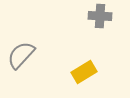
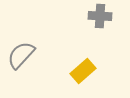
yellow rectangle: moved 1 px left, 1 px up; rotated 10 degrees counterclockwise
